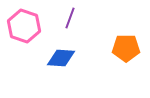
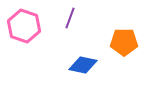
orange pentagon: moved 2 px left, 6 px up
blue diamond: moved 22 px right, 7 px down; rotated 8 degrees clockwise
